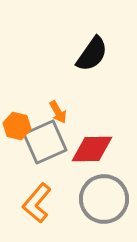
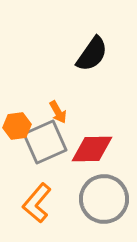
orange hexagon: rotated 20 degrees counterclockwise
